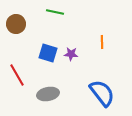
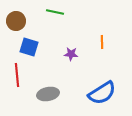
brown circle: moved 3 px up
blue square: moved 19 px left, 6 px up
red line: rotated 25 degrees clockwise
blue semicircle: rotated 96 degrees clockwise
